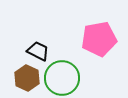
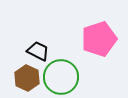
pink pentagon: rotated 8 degrees counterclockwise
green circle: moved 1 px left, 1 px up
